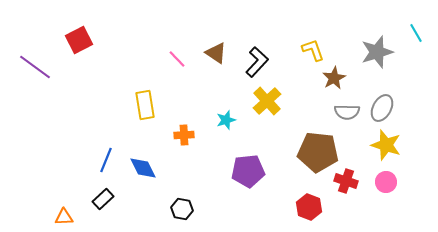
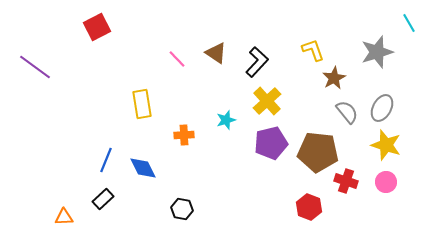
cyan line: moved 7 px left, 10 px up
red square: moved 18 px right, 13 px up
yellow rectangle: moved 3 px left, 1 px up
gray semicircle: rotated 130 degrees counterclockwise
purple pentagon: moved 23 px right, 28 px up; rotated 8 degrees counterclockwise
